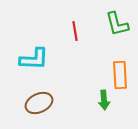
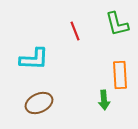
red line: rotated 12 degrees counterclockwise
